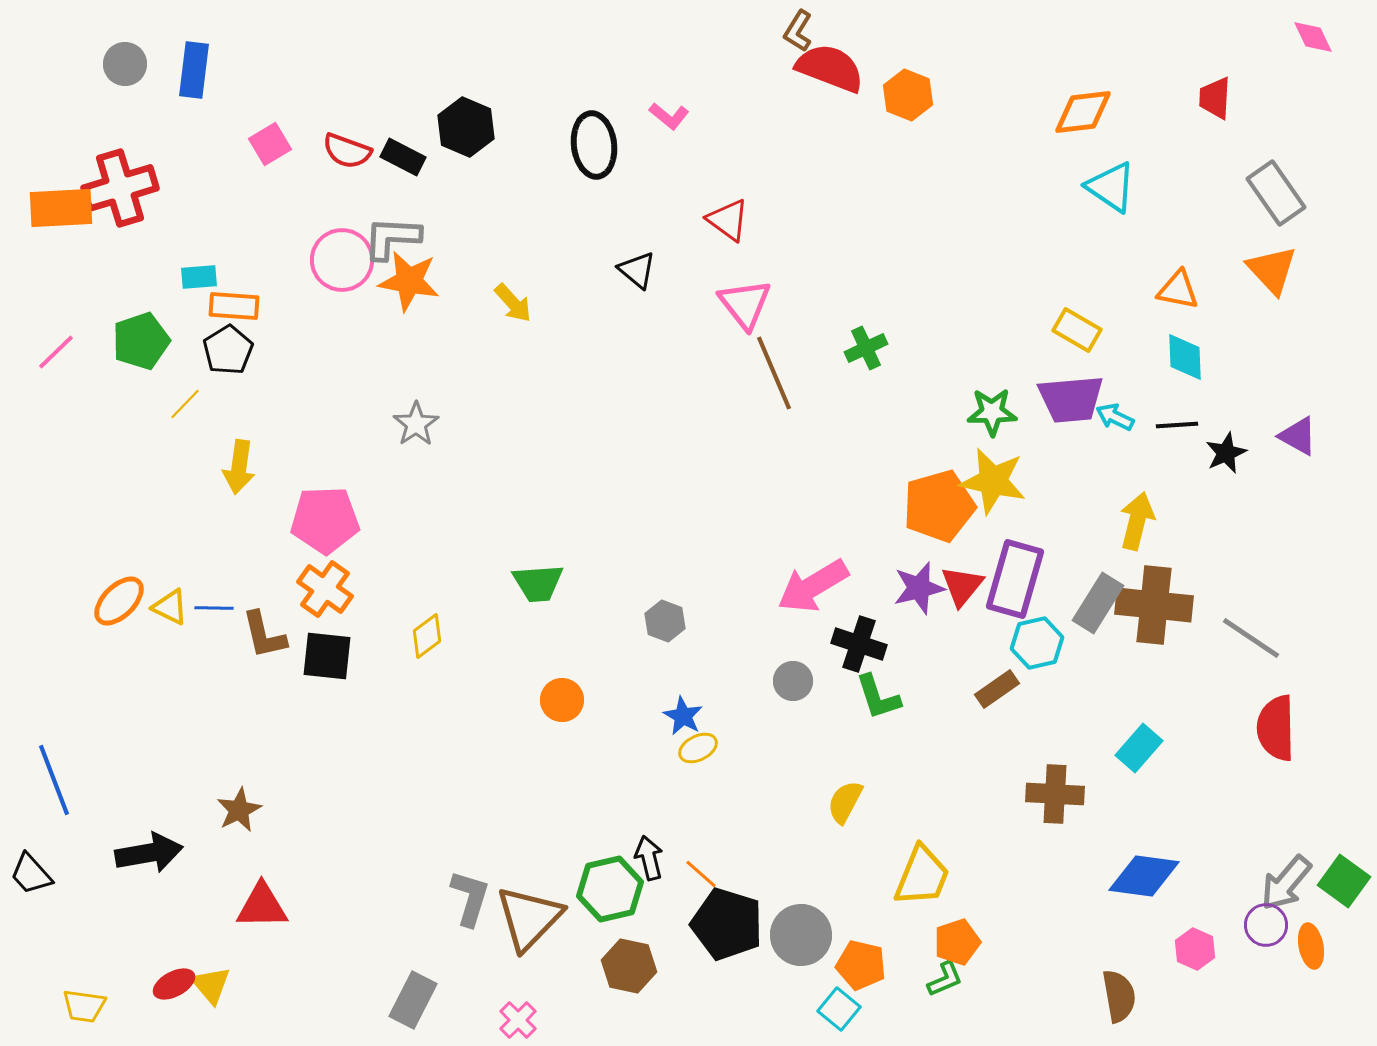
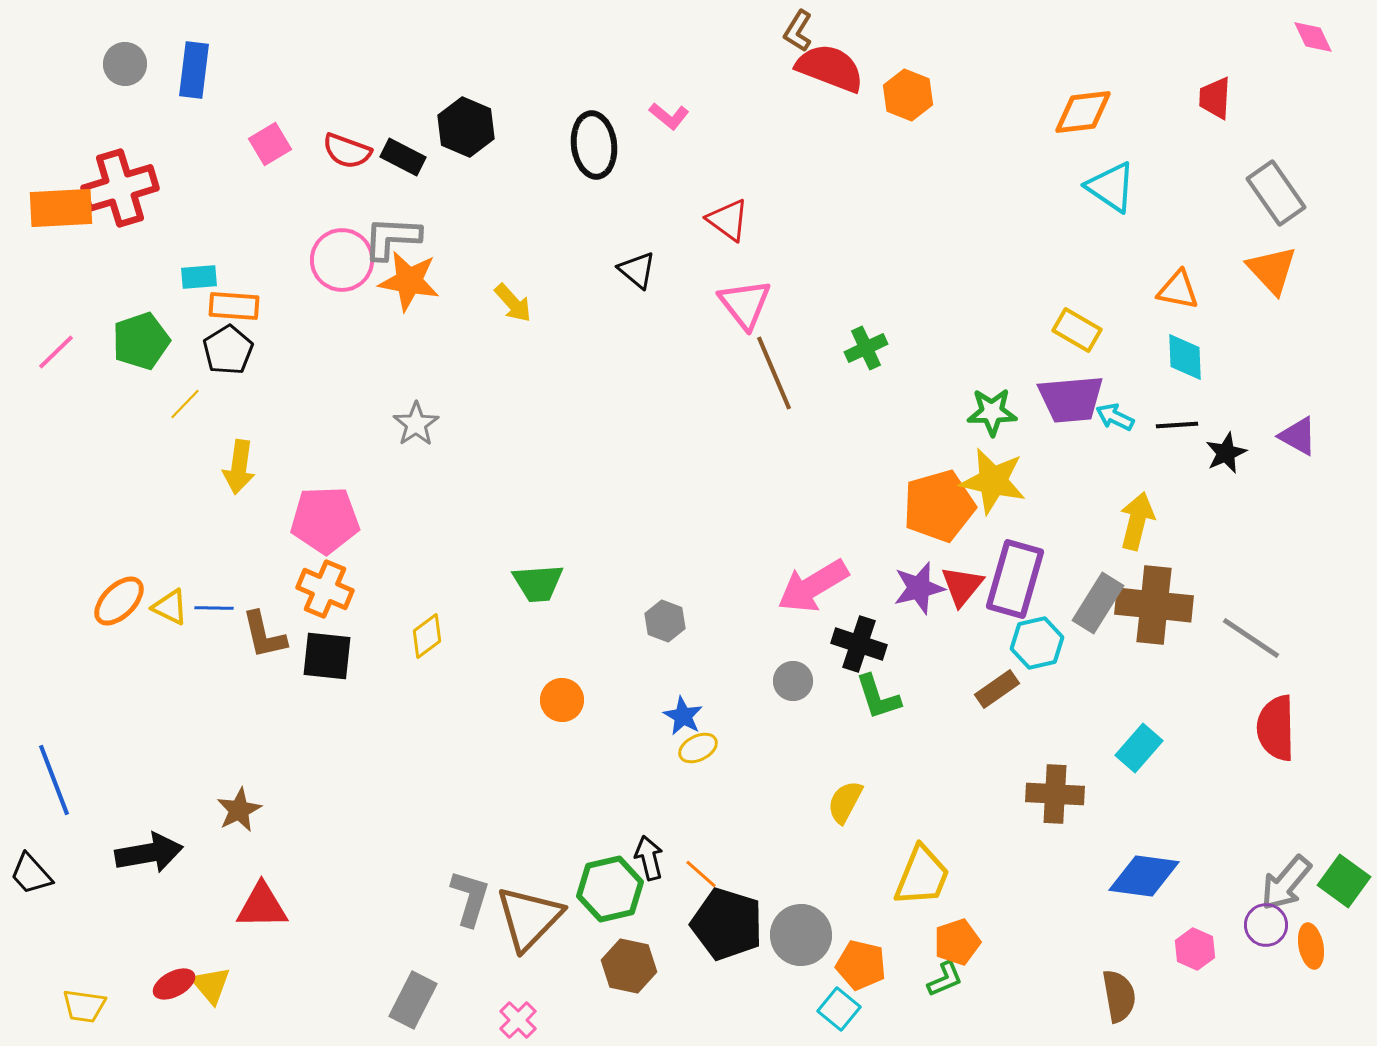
orange cross at (325, 589): rotated 12 degrees counterclockwise
